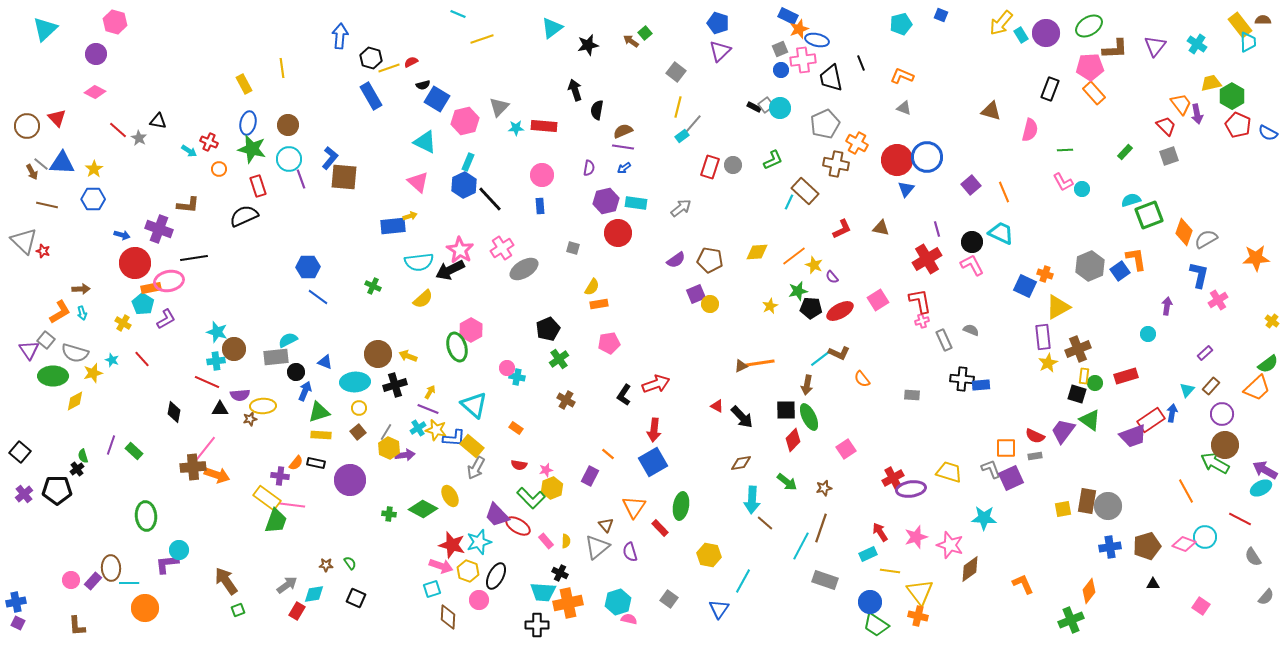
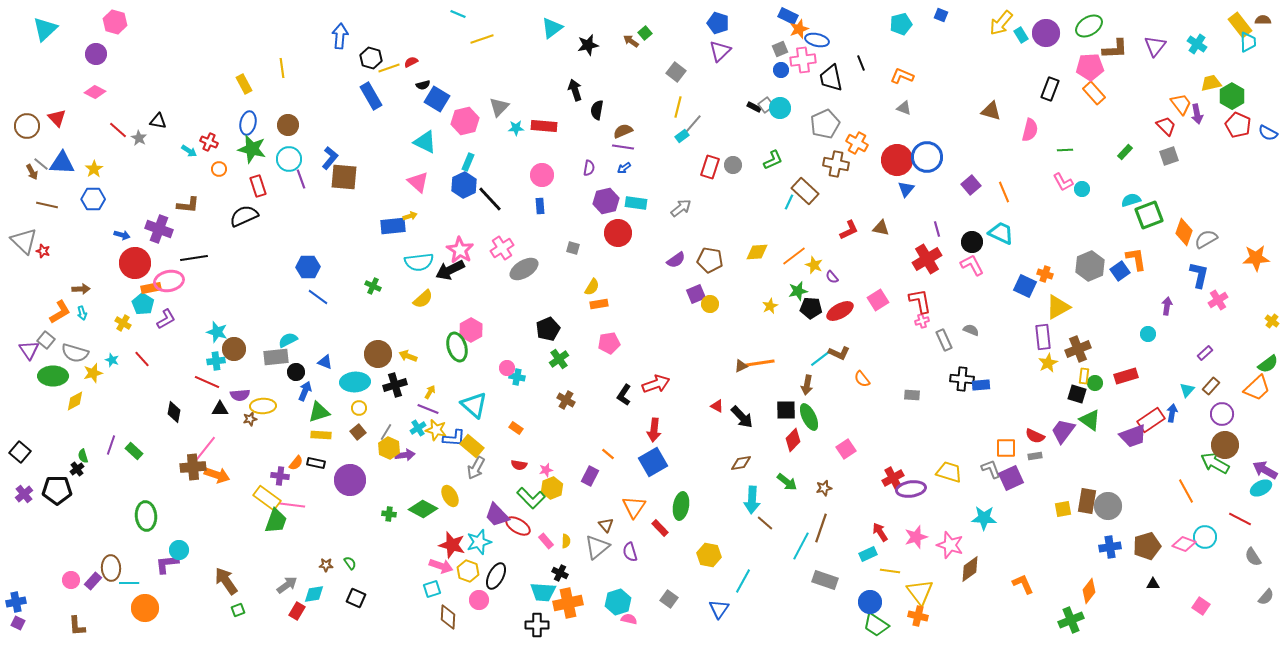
red L-shape at (842, 229): moved 7 px right, 1 px down
